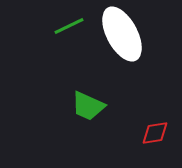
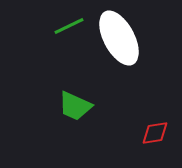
white ellipse: moved 3 px left, 4 px down
green trapezoid: moved 13 px left
